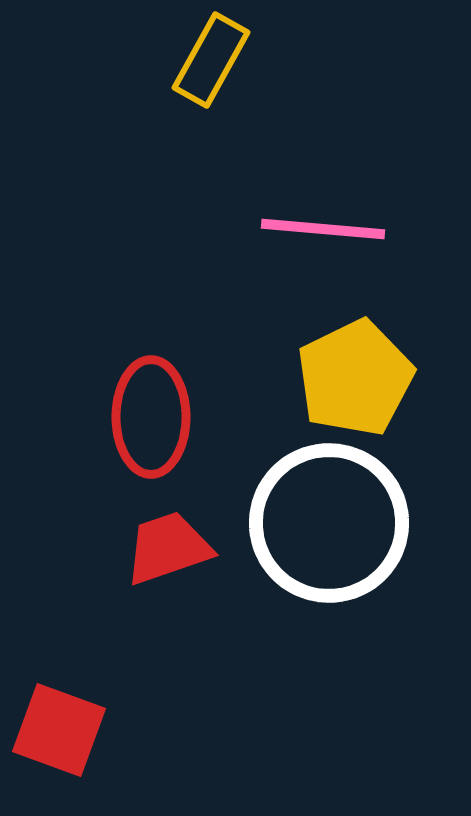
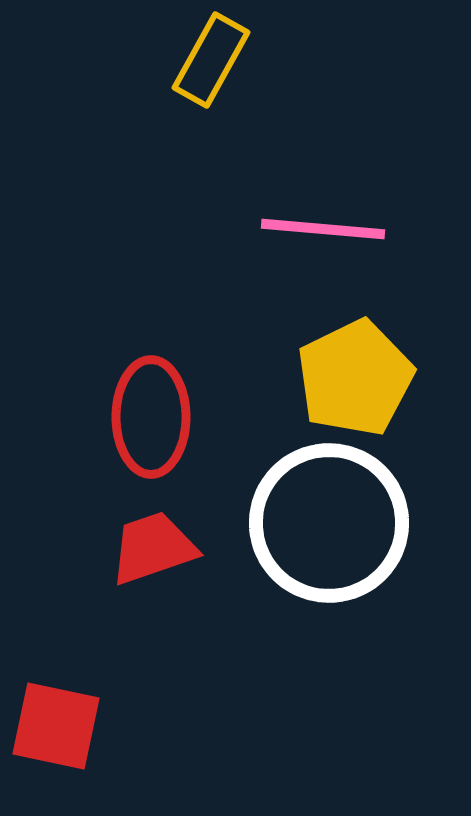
red trapezoid: moved 15 px left
red square: moved 3 px left, 4 px up; rotated 8 degrees counterclockwise
